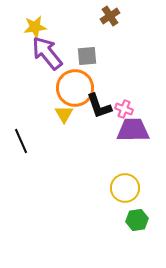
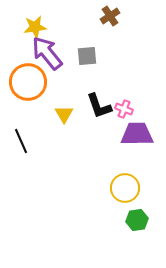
orange circle: moved 47 px left, 6 px up
purple trapezoid: moved 4 px right, 4 px down
